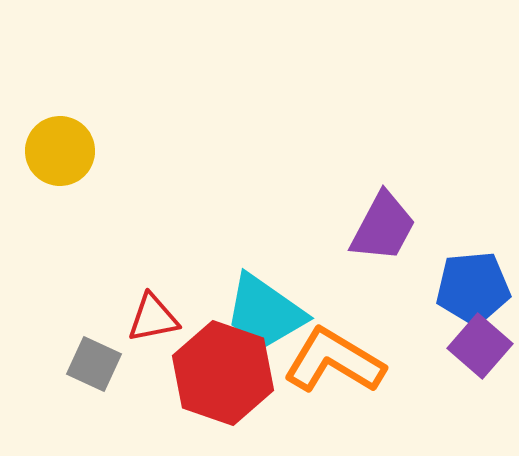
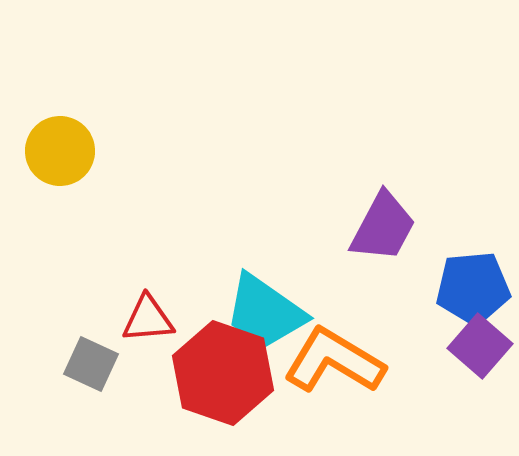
red triangle: moved 5 px left, 1 px down; rotated 6 degrees clockwise
gray square: moved 3 px left
